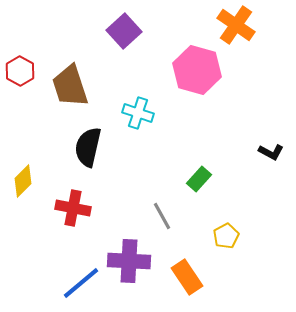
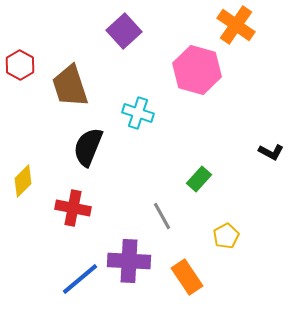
red hexagon: moved 6 px up
black semicircle: rotated 9 degrees clockwise
blue line: moved 1 px left, 4 px up
